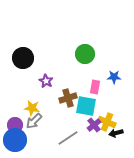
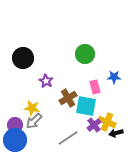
pink rectangle: rotated 24 degrees counterclockwise
brown cross: rotated 12 degrees counterclockwise
